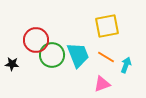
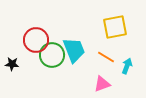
yellow square: moved 8 px right, 1 px down
cyan trapezoid: moved 4 px left, 5 px up
cyan arrow: moved 1 px right, 1 px down
